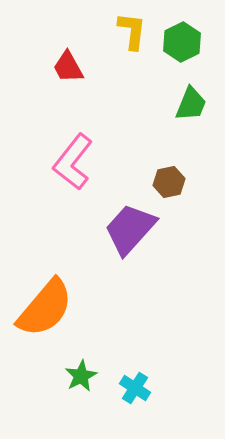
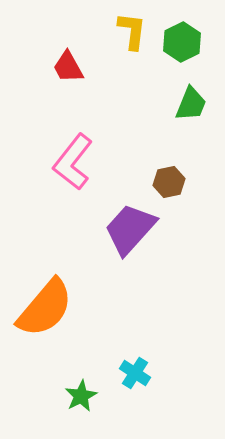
green star: moved 20 px down
cyan cross: moved 15 px up
